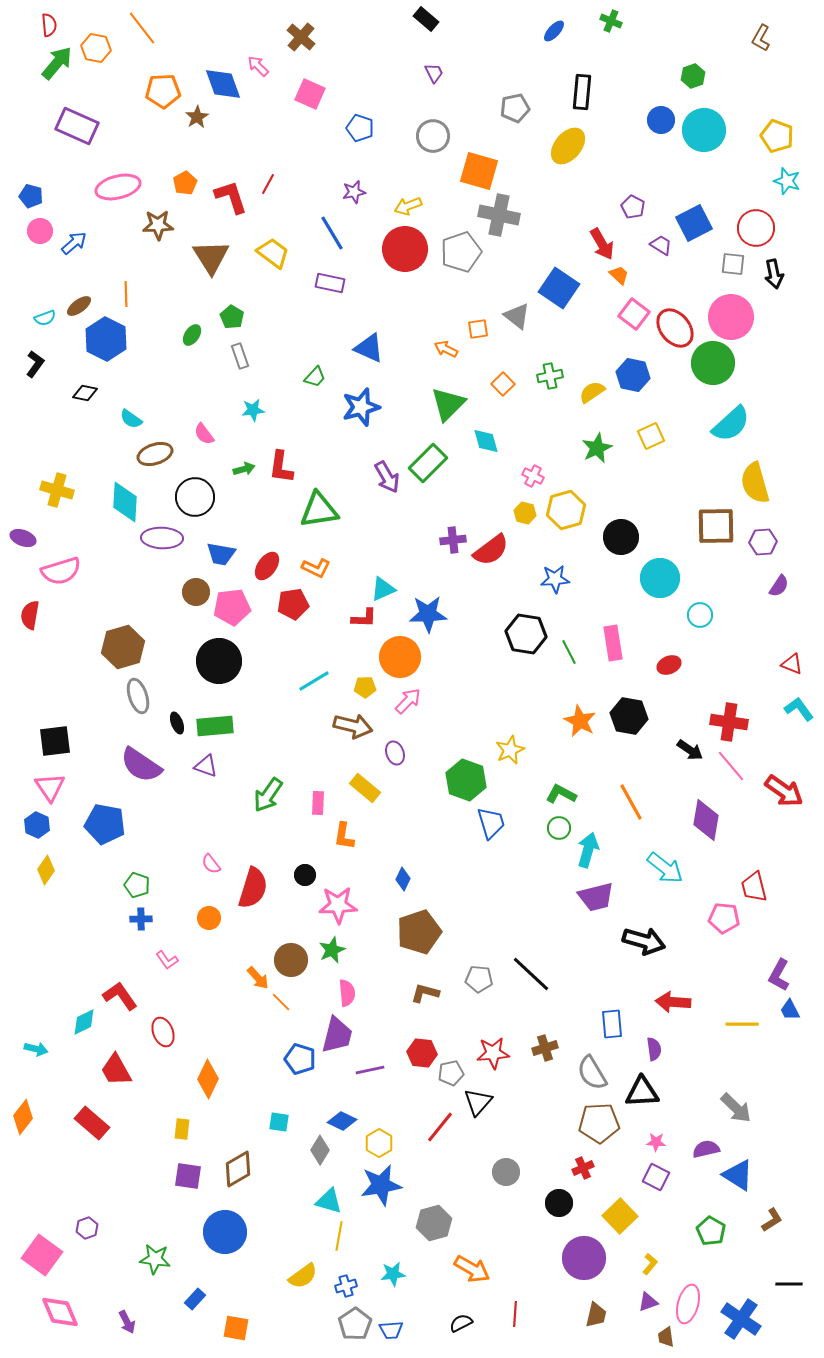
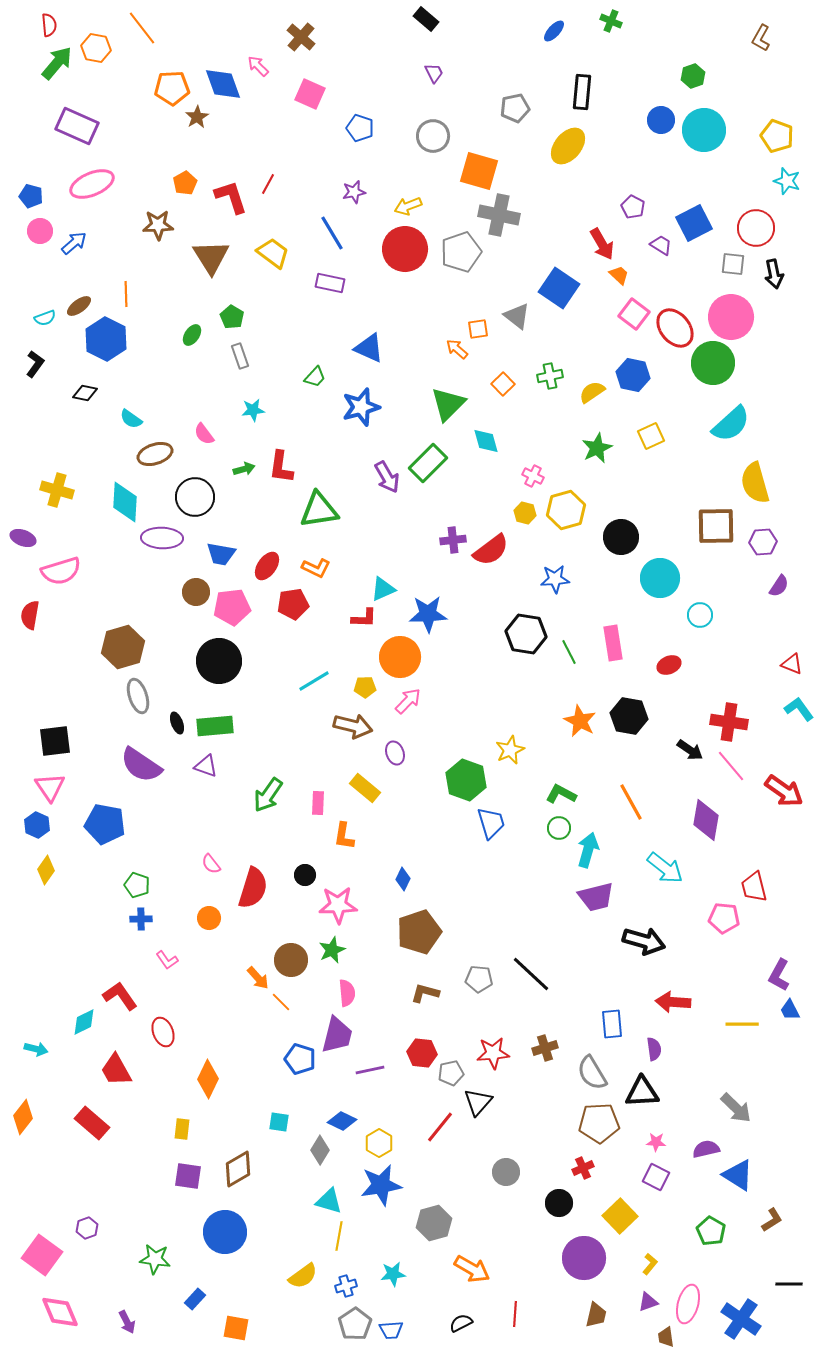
orange pentagon at (163, 91): moved 9 px right, 3 px up
pink ellipse at (118, 187): moved 26 px left, 3 px up; rotated 9 degrees counterclockwise
orange arrow at (446, 349): moved 11 px right; rotated 15 degrees clockwise
